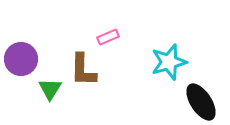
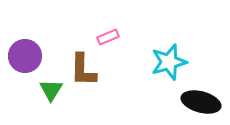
purple circle: moved 4 px right, 3 px up
green triangle: moved 1 px right, 1 px down
black ellipse: rotated 42 degrees counterclockwise
